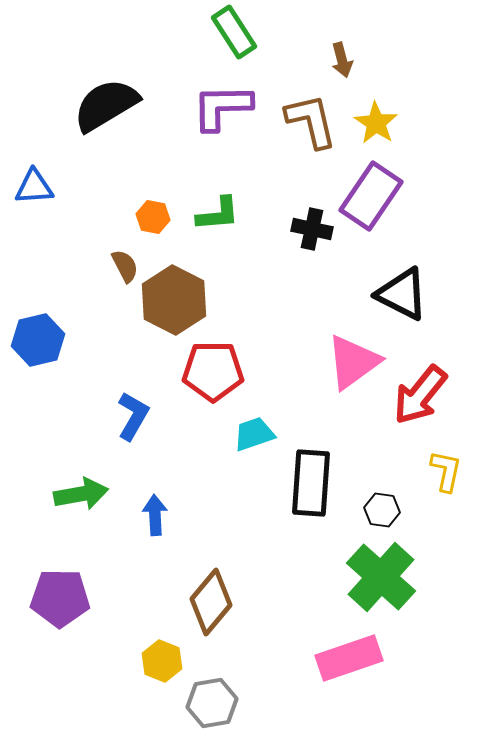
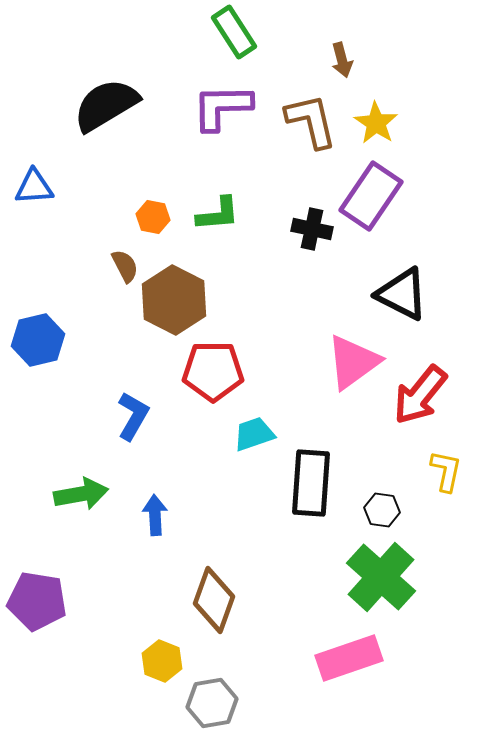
purple pentagon: moved 23 px left, 3 px down; rotated 8 degrees clockwise
brown diamond: moved 3 px right, 2 px up; rotated 20 degrees counterclockwise
